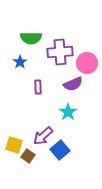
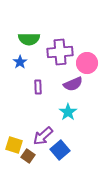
green semicircle: moved 2 px left, 1 px down
